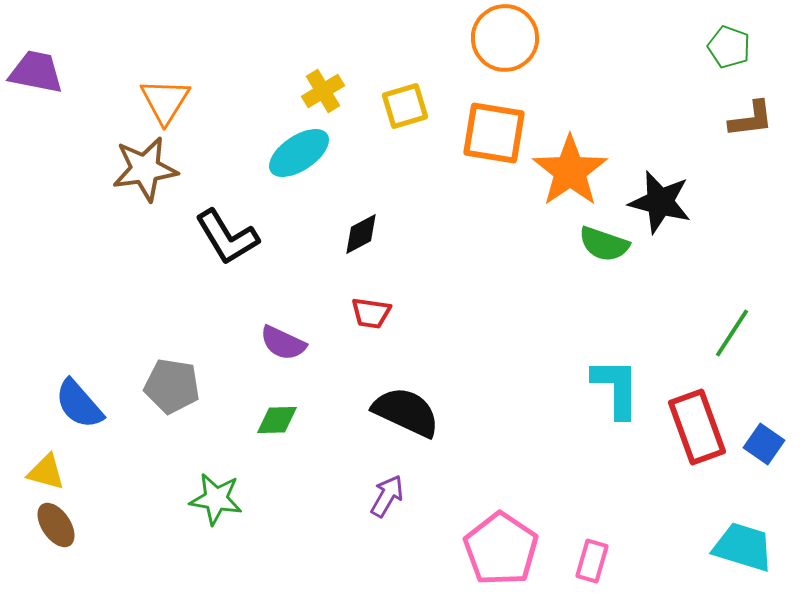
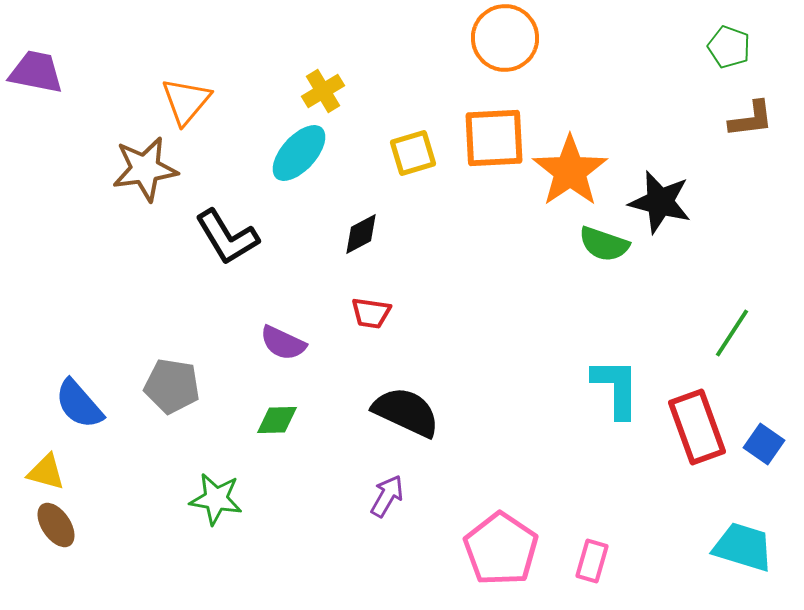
orange triangle: moved 21 px right; rotated 8 degrees clockwise
yellow square: moved 8 px right, 47 px down
orange square: moved 5 px down; rotated 12 degrees counterclockwise
cyan ellipse: rotated 14 degrees counterclockwise
